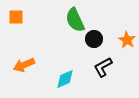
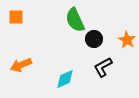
orange arrow: moved 3 px left
